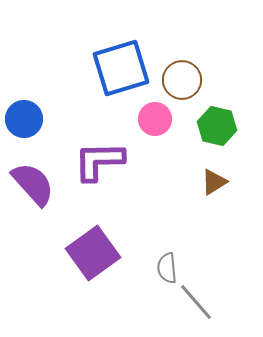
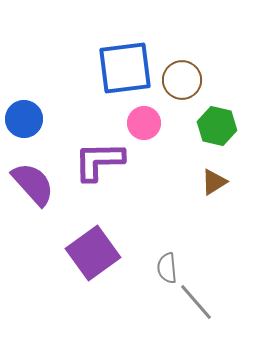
blue square: moved 4 px right; rotated 10 degrees clockwise
pink circle: moved 11 px left, 4 px down
